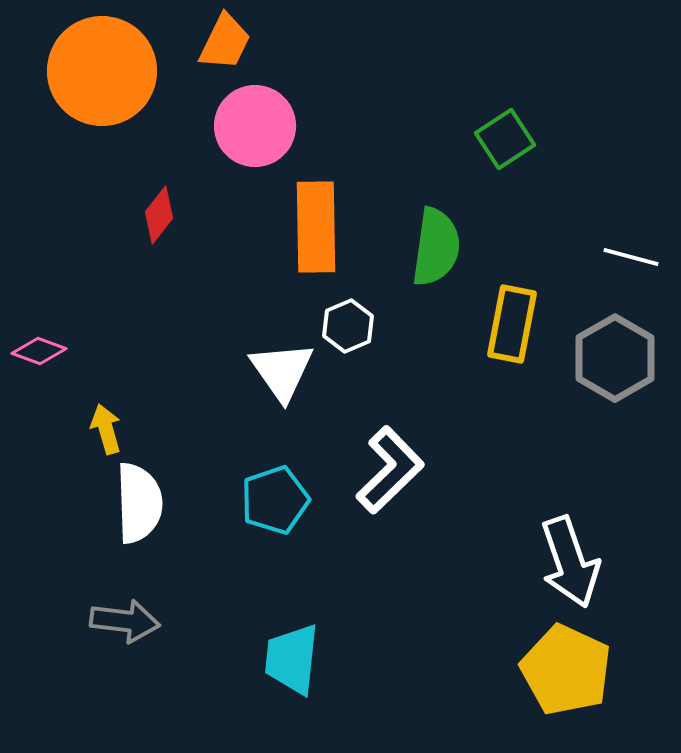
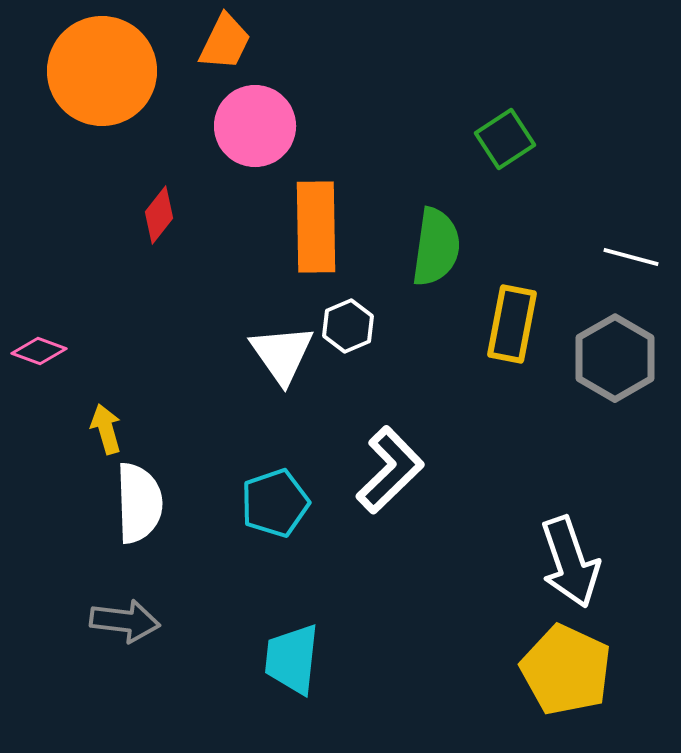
white triangle: moved 17 px up
cyan pentagon: moved 3 px down
